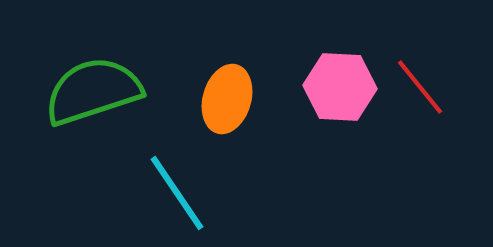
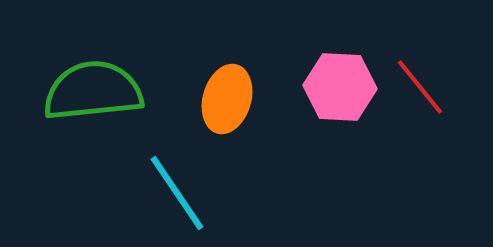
green semicircle: rotated 12 degrees clockwise
